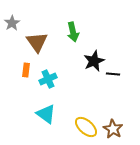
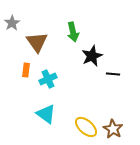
black star: moved 2 px left, 5 px up
